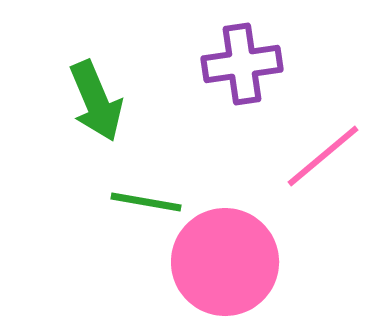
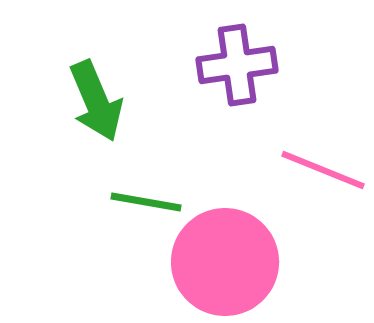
purple cross: moved 5 px left, 1 px down
pink line: moved 14 px down; rotated 62 degrees clockwise
